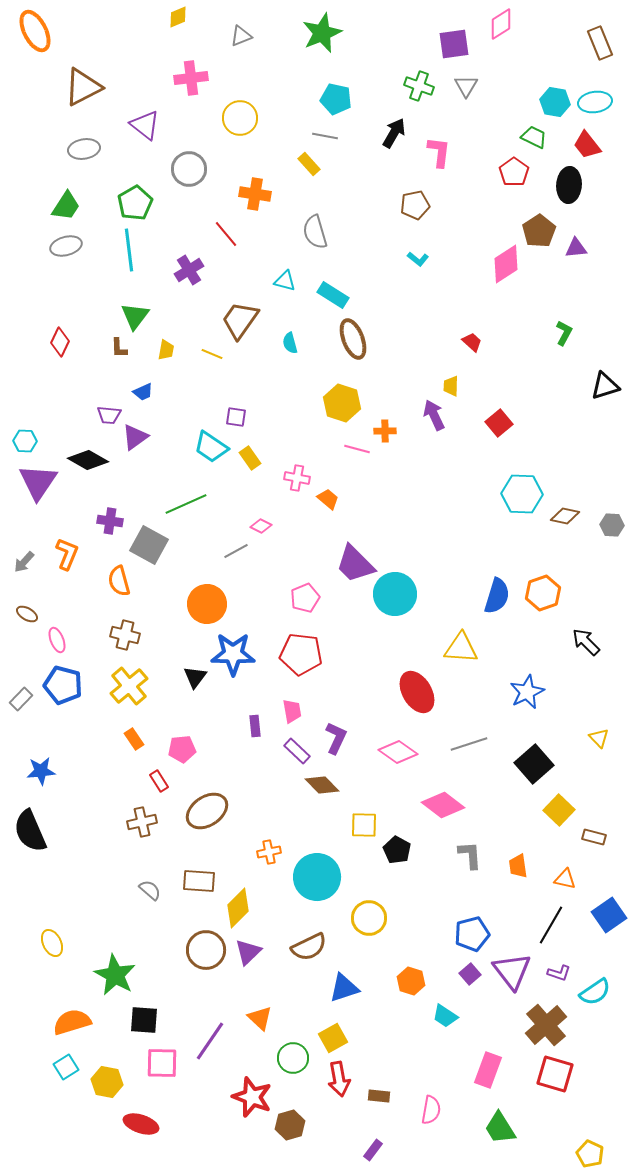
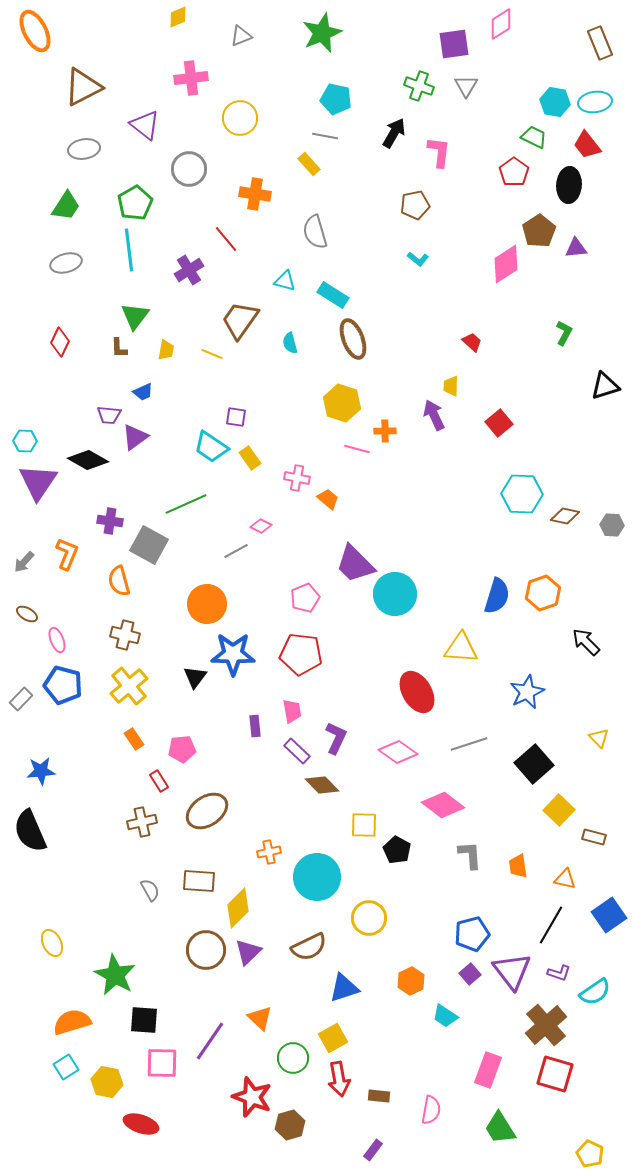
red line at (226, 234): moved 5 px down
gray ellipse at (66, 246): moved 17 px down
gray semicircle at (150, 890): rotated 20 degrees clockwise
orange hexagon at (411, 981): rotated 16 degrees clockwise
